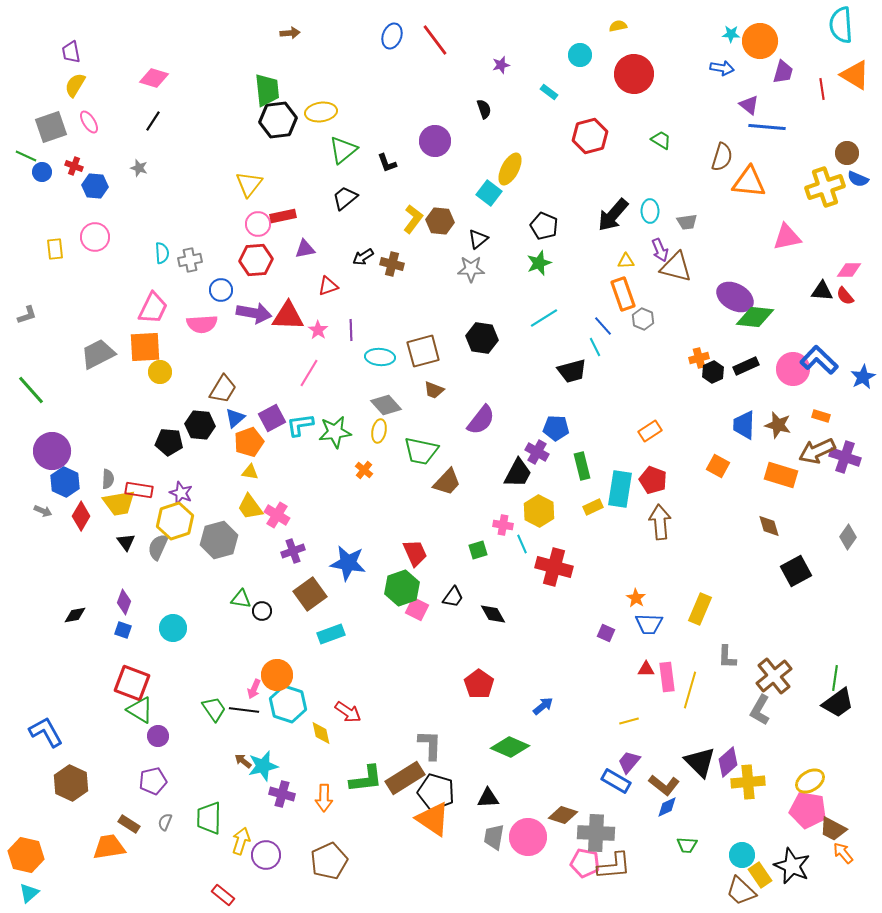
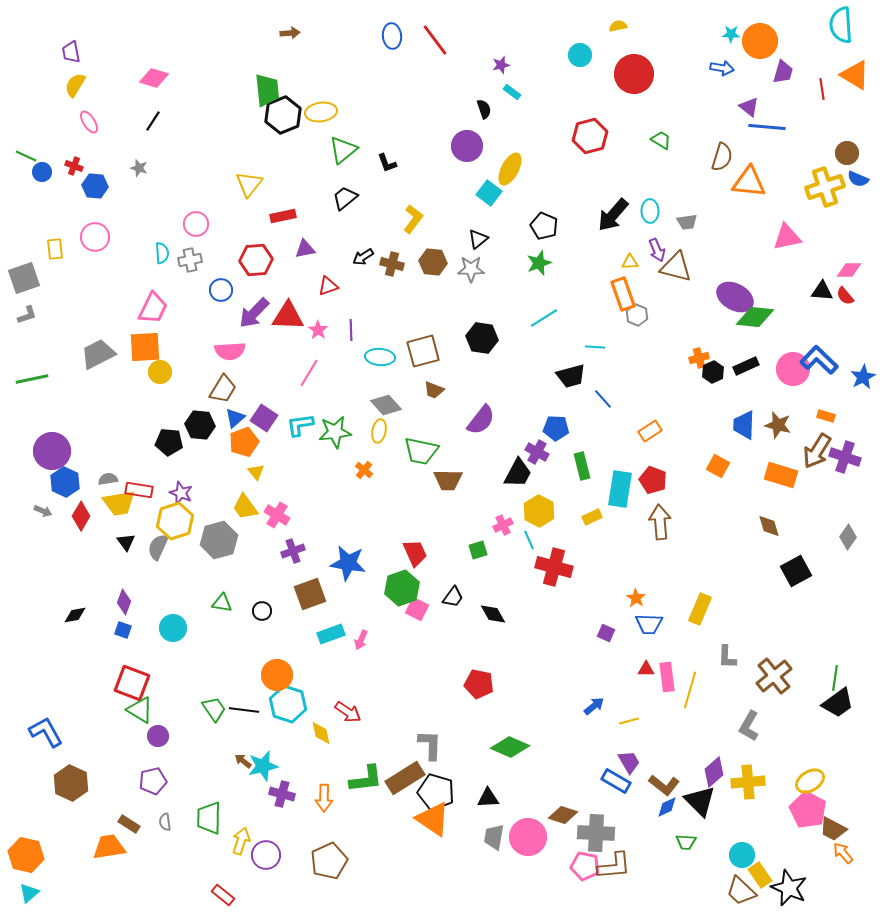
blue ellipse at (392, 36): rotated 25 degrees counterclockwise
cyan rectangle at (549, 92): moved 37 px left
purple triangle at (749, 105): moved 2 px down
black hexagon at (278, 120): moved 5 px right, 5 px up; rotated 15 degrees counterclockwise
gray square at (51, 127): moved 27 px left, 151 px down
purple circle at (435, 141): moved 32 px right, 5 px down
brown hexagon at (440, 221): moved 7 px left, 41 px down
pink circle at (258, 224): moved 62 px left
purple arrow at (660, 250): moved 3 px left
yellow triangle at (626, 261): moved 4 px right, 1 px down
purple arrow at (254, 313): rotated 124 degrees clockwise
gray hexagon at (643, 319): moved 6 px left, 4 px up
pink semicircle at (202, 324): moved 28 px right, 27 px down
blue line at (603, 326): moved 73 px down
cyan line at (595, 347): rotated 60 degrees counterclockwise
black trapezoid at (572, 371): moved 1 px left, 5 px down
green line at (31, 390): moved 1 px right, 11 px up; rotated 60 degrees counterclockwise
orange rectangle at (821, 416): moved 5 px right
purple square at (272, 418): moved 8 px left; rotated 28 degrees counterclockwise
orange pentagon at (249, 442): moved 5 px left
brown arrow at (817, 451): rotated 33 degrees counterclockwise
yellow triangle at (250, 472): moved 6 px right; rotated 42 degrees clockwise
gray semicircle at (108, 479): rotated 102 degrees counterclockwise
brown trapezoid at (447, 482): moved 1 px right, 2 px up; rotated 48 degrees clockwise
yellow trapezoid at (250, 507): moved 5 px left
yellow rectangle at (593, 507): moved 1 px left, 10 px down
pink cross at (503, 525): rotated 36 degrees counterclockwise
cyan line at (522, 544): moved 7 px right, 4 px up
brown square at (310, 594): rotated 16 degrees clockwise
green triangle at (241, 599): moved 19 px left, 4 px down
red pentagon at (479, 684): rotated 24 degrees counterclockwise
pink arrow at (254, 689): moved 107 px right, 49 px up
blue arrow at (543, 706): moved 51 px right
gray L-shape at (760, 710): moved 11 px left, 16 px down
purple trapezoid at (629, 762): rotated 110 degrees clockwise
black triangle at (700, 762): moved 39 px down
purple diamond at (728, 762): moved 14 px left, 10 px down
pink pentagon at (808, 810): rotated 18 degrees clockwise
gray semicircle at (165, 822): rotated 30 degrees counterclockwise
green trapezoid at (687, 845): moved 1 px left, 3 px up
pink pentagon at (585, 863): moved 3 px down
black star at (792, 866): moved 3 px left, 22 px down
